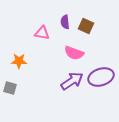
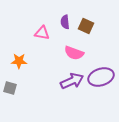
purple arrow: rotated 10 degrees clockwise
